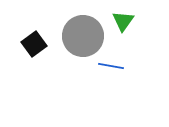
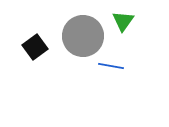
black square: moved 1 px right, 3 px down
